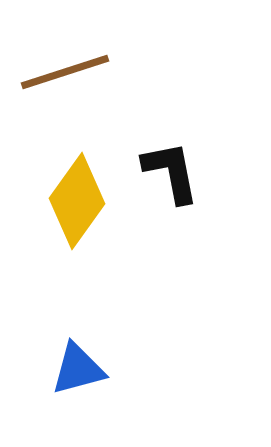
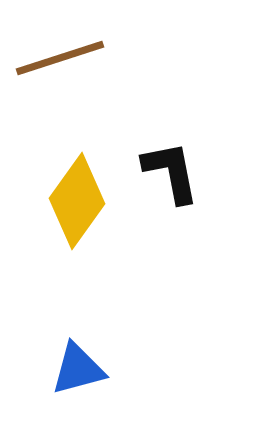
brown line: moved 5 px left, 14 px up
